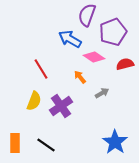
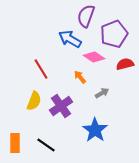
purple semicircle: moved 1 px left, 1 px down
purple pentagon: moved 1 px right, 2 px down
blue star: moved 20 px left, 12 px up
